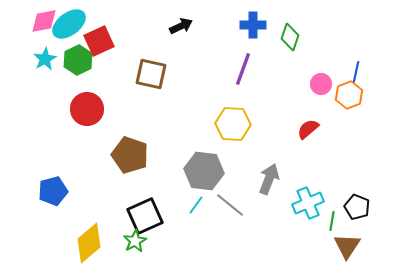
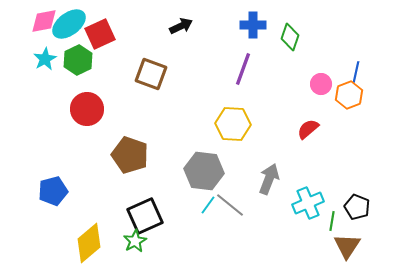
red square: moved 1 px right, 7 px up
brown square: rotated 8 degrees clockwise
cyan line: moved 12 px right
